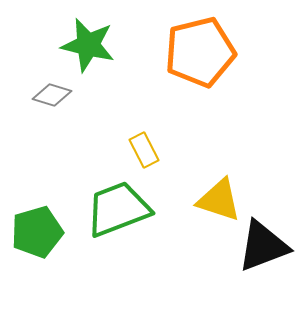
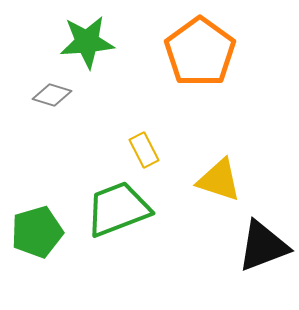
green star: moved 1 px left, 3 px up; rotated 18 degrees counterclockwise
orange pentagon: rotated 22 degrees counterclockwise
yellow triangle: moved 20 px up
